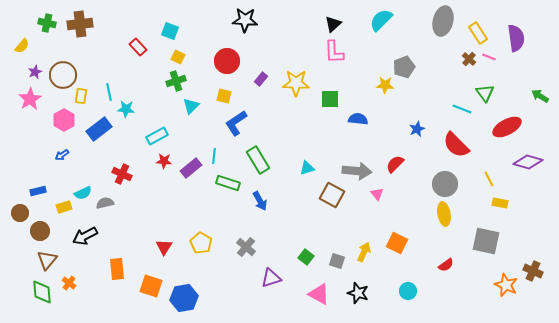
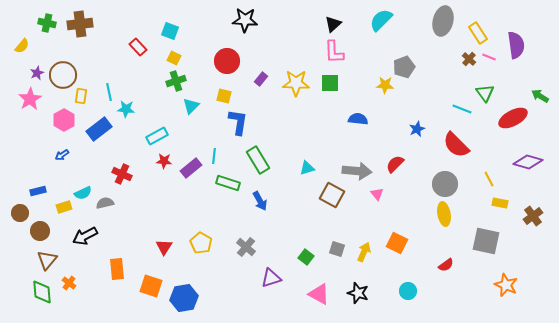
purple semicircle at (516, 38): moved 7 px down
yellow square at (178, 57): moved 4 px left, 1 px down
purple star at (35, 72): moved 2 px right, 1 px down
green square at (330, 99): moved 16 px up
blue L-shape at (236, 123): moved 2 px right, 1 px up; rotated 132 degrees clockwise
red ellipse at (507, 127): moved 6 px right, 9 px up
gray square at (337, 261): moved 12 px up
brown cross at (533, 271): moved 55 px up; rotated 30 degrees clockwise
